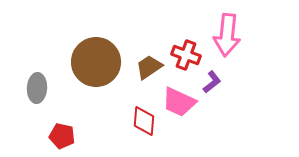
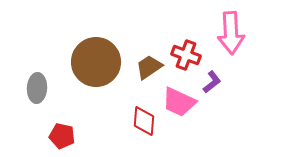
pink arrow: moved 4 px right, 2 px up; rotated 9 degrees counterclockwise
